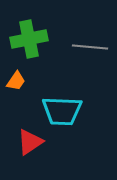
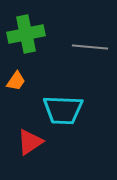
green cross: moved 3 px left, 5 px up
cyan trapezoid: moved 1 px right, 1 px up
